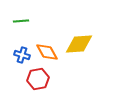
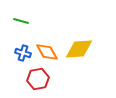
green line: rotated 21 degrees clockwise
yellow diamond: moved 5 px down
blue cross: moved 1 px right, 2 px up
